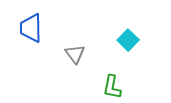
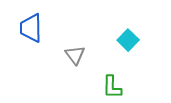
gray triangle: moved 1 px down
green L-shape: rotated 10 degrees counterclockwise
